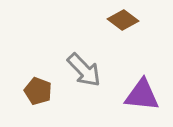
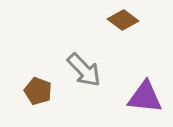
purple triangle: moved 3 px right, 2 px down
